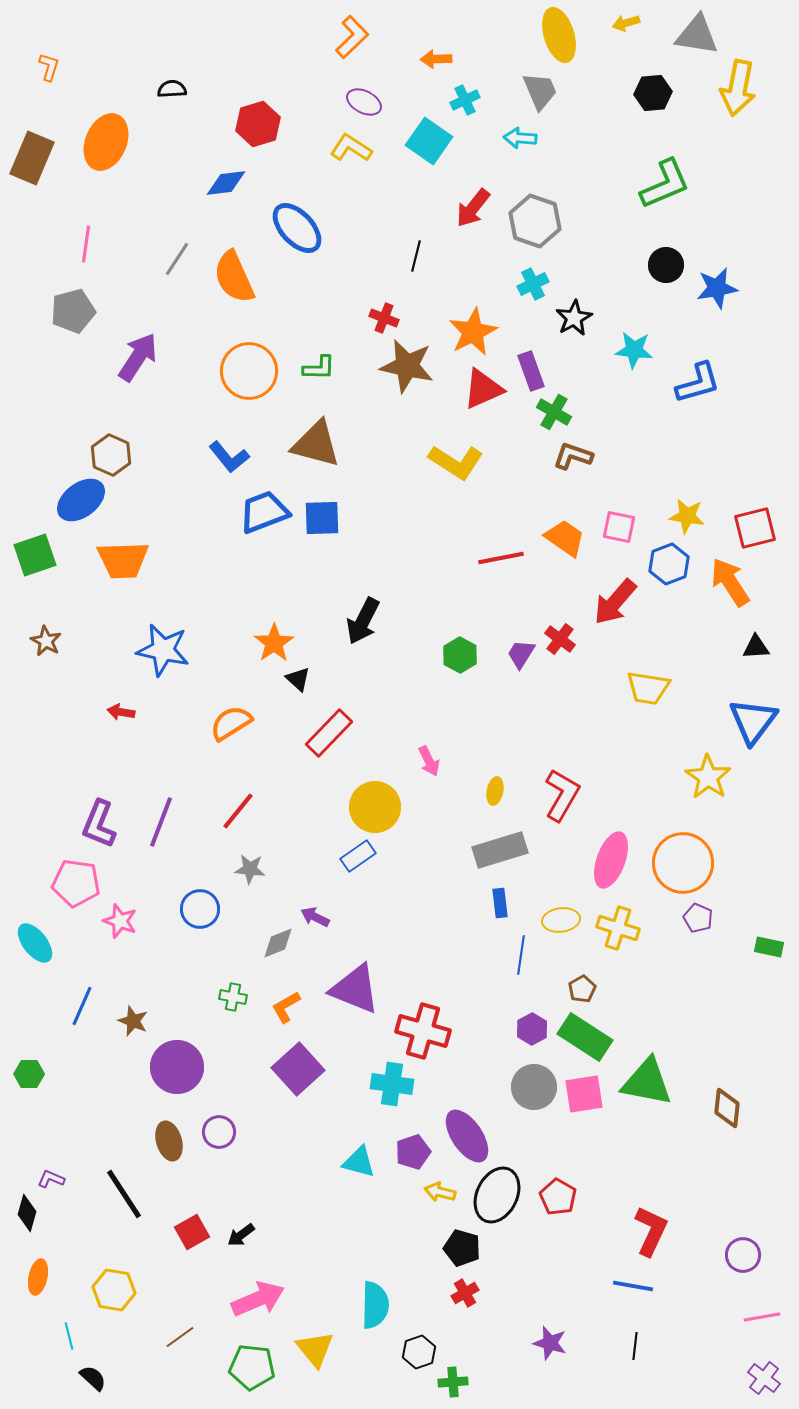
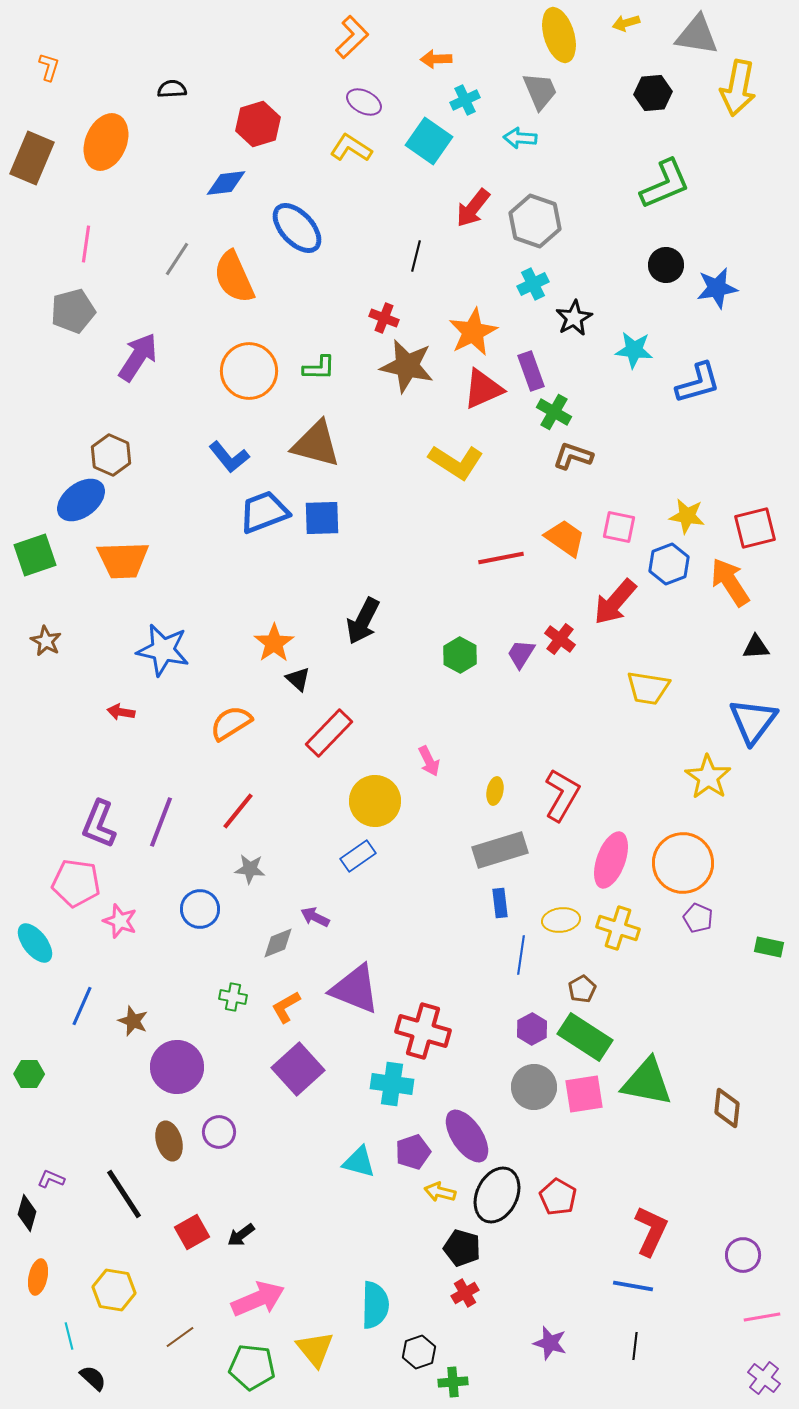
yellow circle at (375, 807): moved 6 px up
